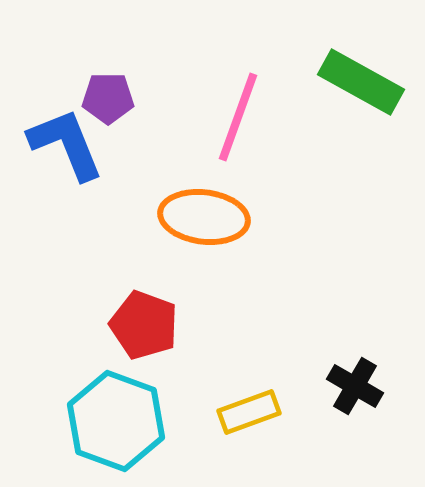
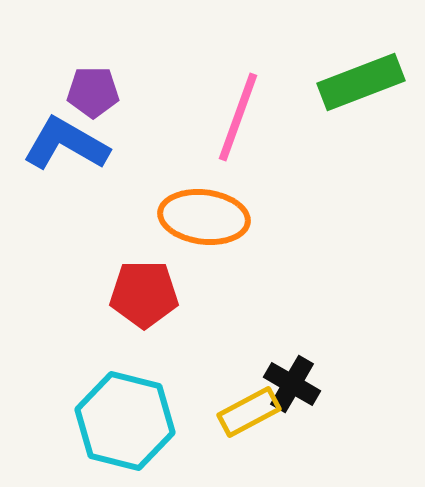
green rectangle: rotated 50 degrees counterclockwise
purple pentagon: moved 15 px left, 6 px up
blue L-shape: rotated 38 degrees counterclockwise
red pentagon: moved 31 px up; rotated 20 degrees counterclockwise
black cross: moved 63 px left, 2 px up
yellow rectangle: rotated 8 degrees counterclockwise
cyan hexagon: moved 9 px right; rotated 6 degrees counterclockwise
